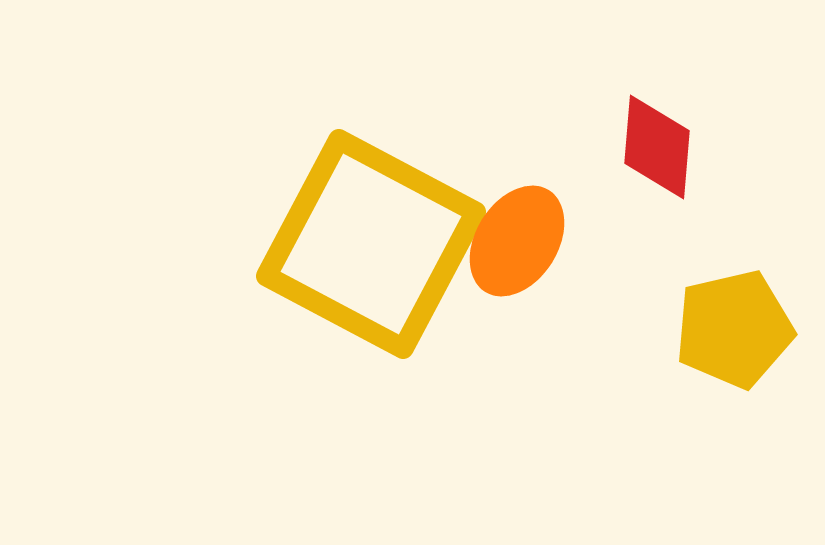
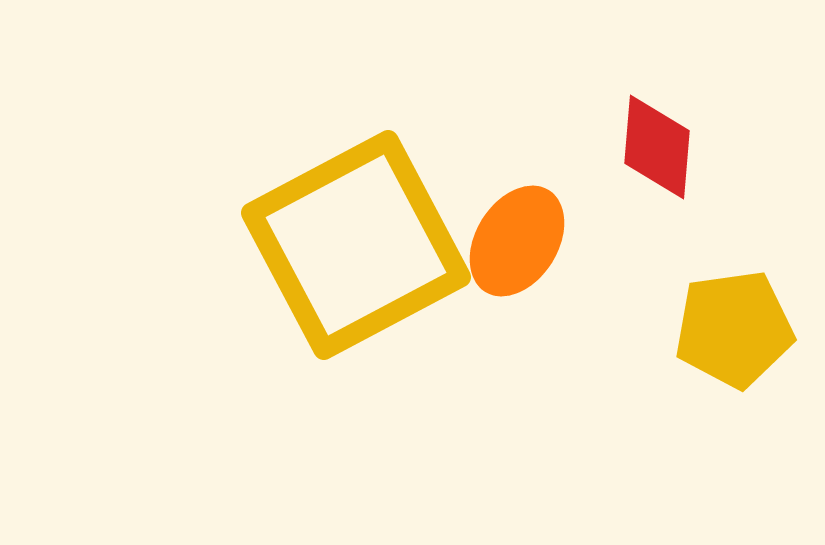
yellow square: moved 15 px left, 1 px down; rotated 34 degrees clockwise
yellow pentagon: rotated 5 degrees clockwise
